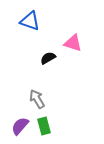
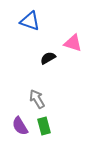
purple semicircle: rotated 72 degrees counterclockwise
